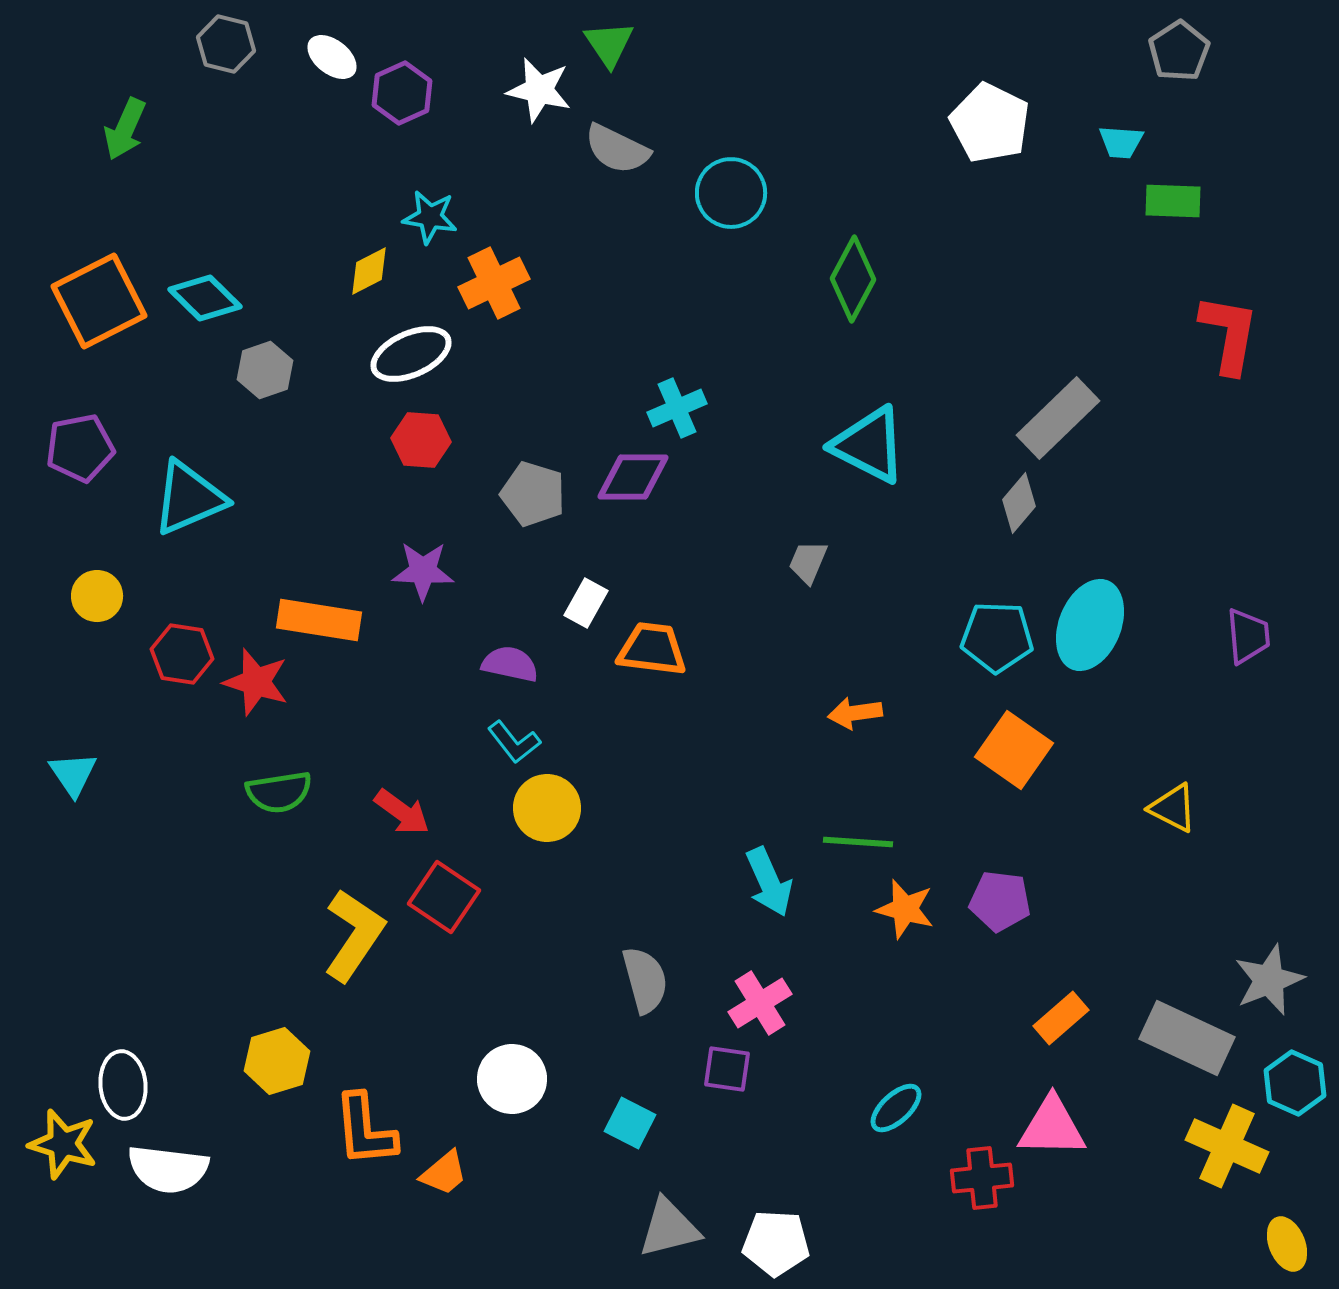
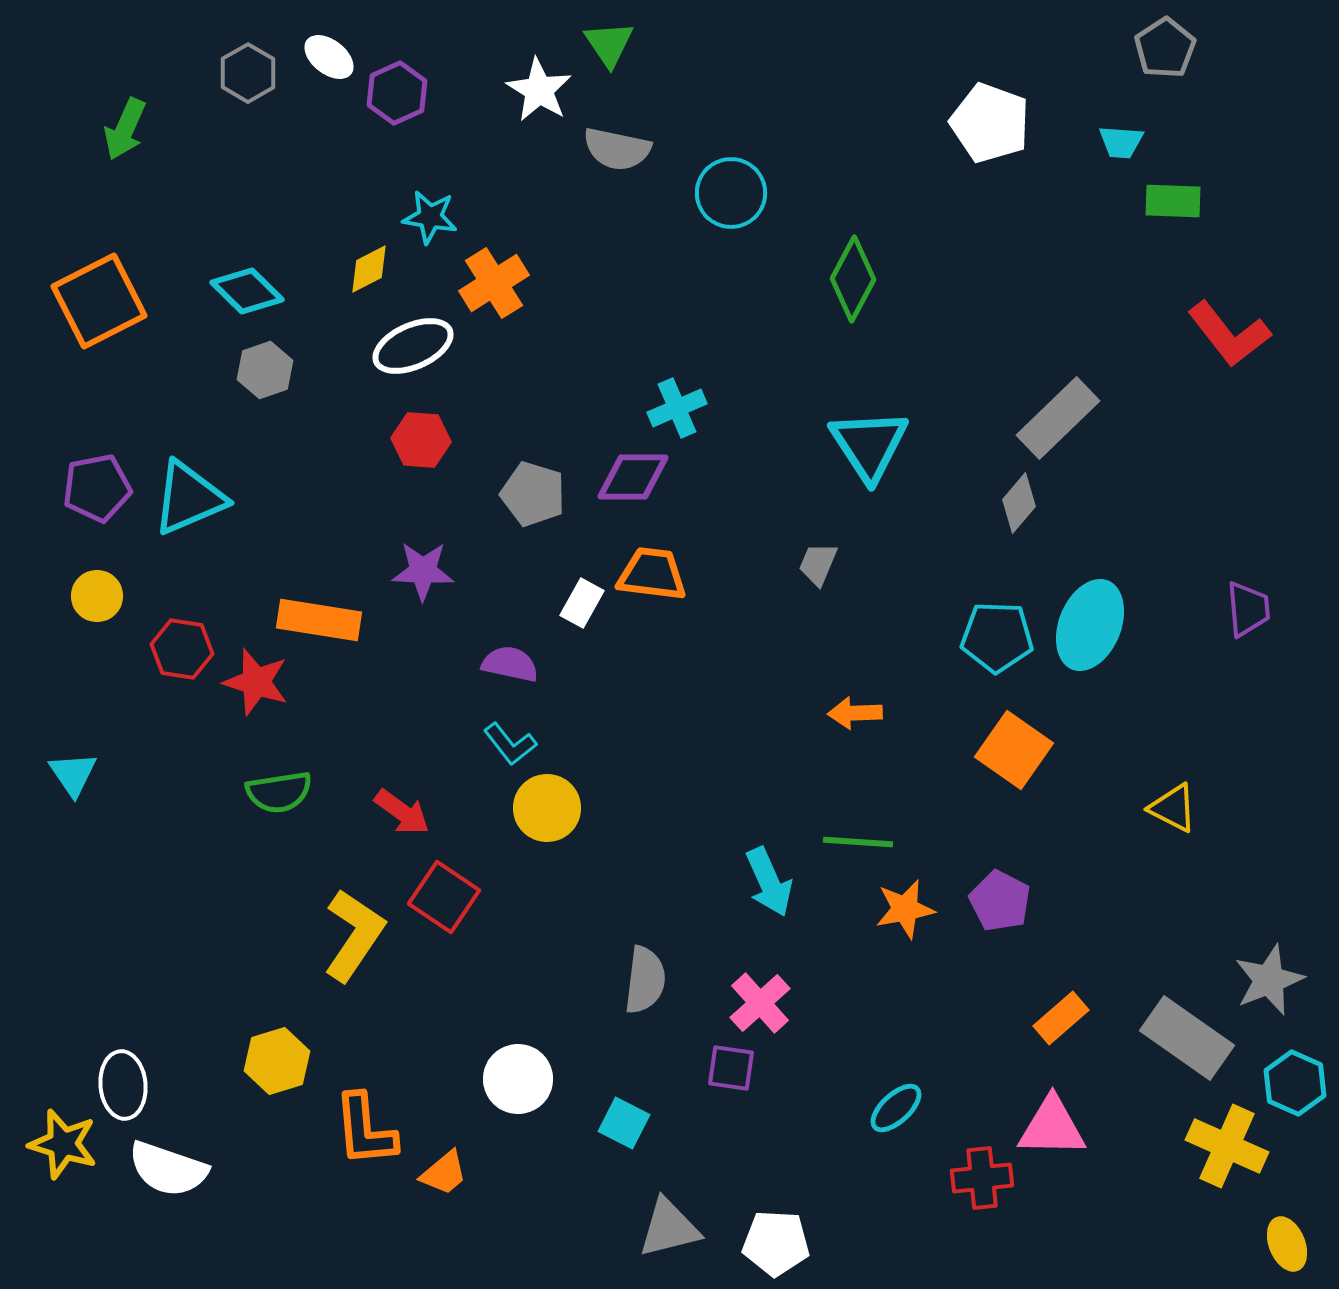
gray hexagon at (226, 44): moved 22 px right, 29 px down; rotated 16 degrees clockwise
gray pentagon at (1179, 51): moved 14 px left, 3 px up
white ellipse at (332, 57): moved 3 px left
white star at (539, 90): rotated 18 degrees clockwise
purple hexagon at (402, 93): moved 5 px left
white pentagon at (990, 123): rotated 6 degrees counterclockwise
gray semicircle at (617, 149): rotated 14 degrees counterclockwise
yellow diamond at (369, 271): moved 2 px up
orange cross at (494, 283): rotated 6 degrees counterclockwise
cyan diamond at (205, 298): moved 42 px right, 7 px up
red L-shape at (1229, 334): rotated 132 degrees clockwise
white ellipse at (411, 354): moved 2 px right, 8 px up
cyan triangle at (869, 445): rotated 30 degrees clockwise
purple pentagon at (80, 448): moved 17 px right, 40 px down
gray trapezoid at (808, 562): moved 10 px right, 2 px down
white rectangle at (586, 603): moved 4 px left
purple trapezoid at (1248, 636): moved 27 px up
orange trapezoid at (652, 649): moved 75 px up
red hexagon at (182, 654): moved 5 px up
orange arrow at (855, 713): rotated 6 degrees clockwise
cyan L-shape at (514, 742): moved 4 px left, 2 px down
purple pentagon at (1000, 901): rotated 20 degrees clockwise
orange star at (905, 909): rotated 26 degrees counterclockwise
gray semicircle at (645, 980): rotated 22 degrees clockwise
pink cross at (760, 1003): rotated 10 degrees counterclockwise
gray rectangle at (1187, 1038): rotated 10 degrees clockwise
purple square at (727, 1069): moved 4 px right, 1 px up
white circle at (512, 1079): moved 6 px right
cyan square at (630, 1123): moved 6 px left
white semicircle at (168, 1169): rotated 12 degrees clockwise
